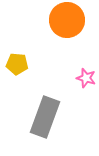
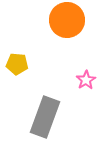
pink star: moved 2 px down; rotated 24 degrees clockwise
